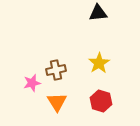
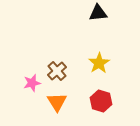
brown cross: moved 1 px right, 1 px down; rotated 30 degrees counterclockwise
